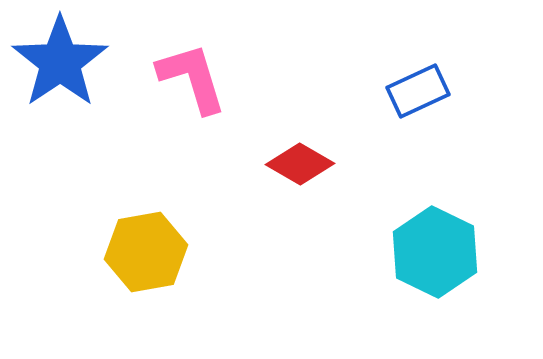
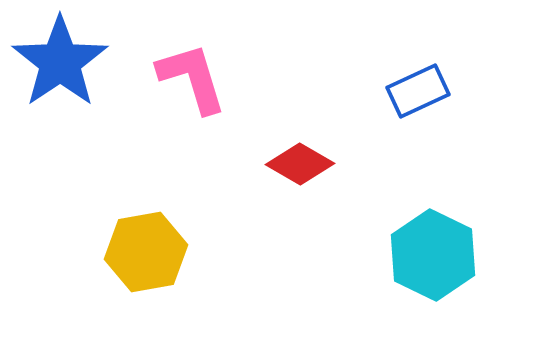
cyan hexagon: moved 2 px left, 3 px down
